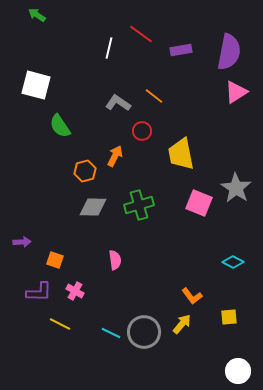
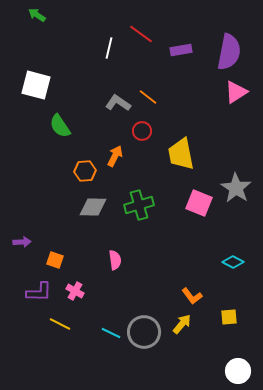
orange line: moved 6 px left, 1 px down
orange hexagon: rotated 10 degrees clockwise
